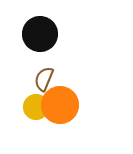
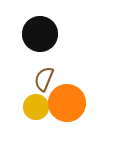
orange circle: moved 7 px right, 2 px up
